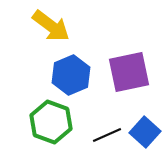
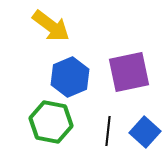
blue hexagon: moved 1 px left, 2 px down
green hexagon: rotated 9 degrees counterclockwise
black line: moved 1 px right, 4 px up; rotated 60 degrees counterclockwise
